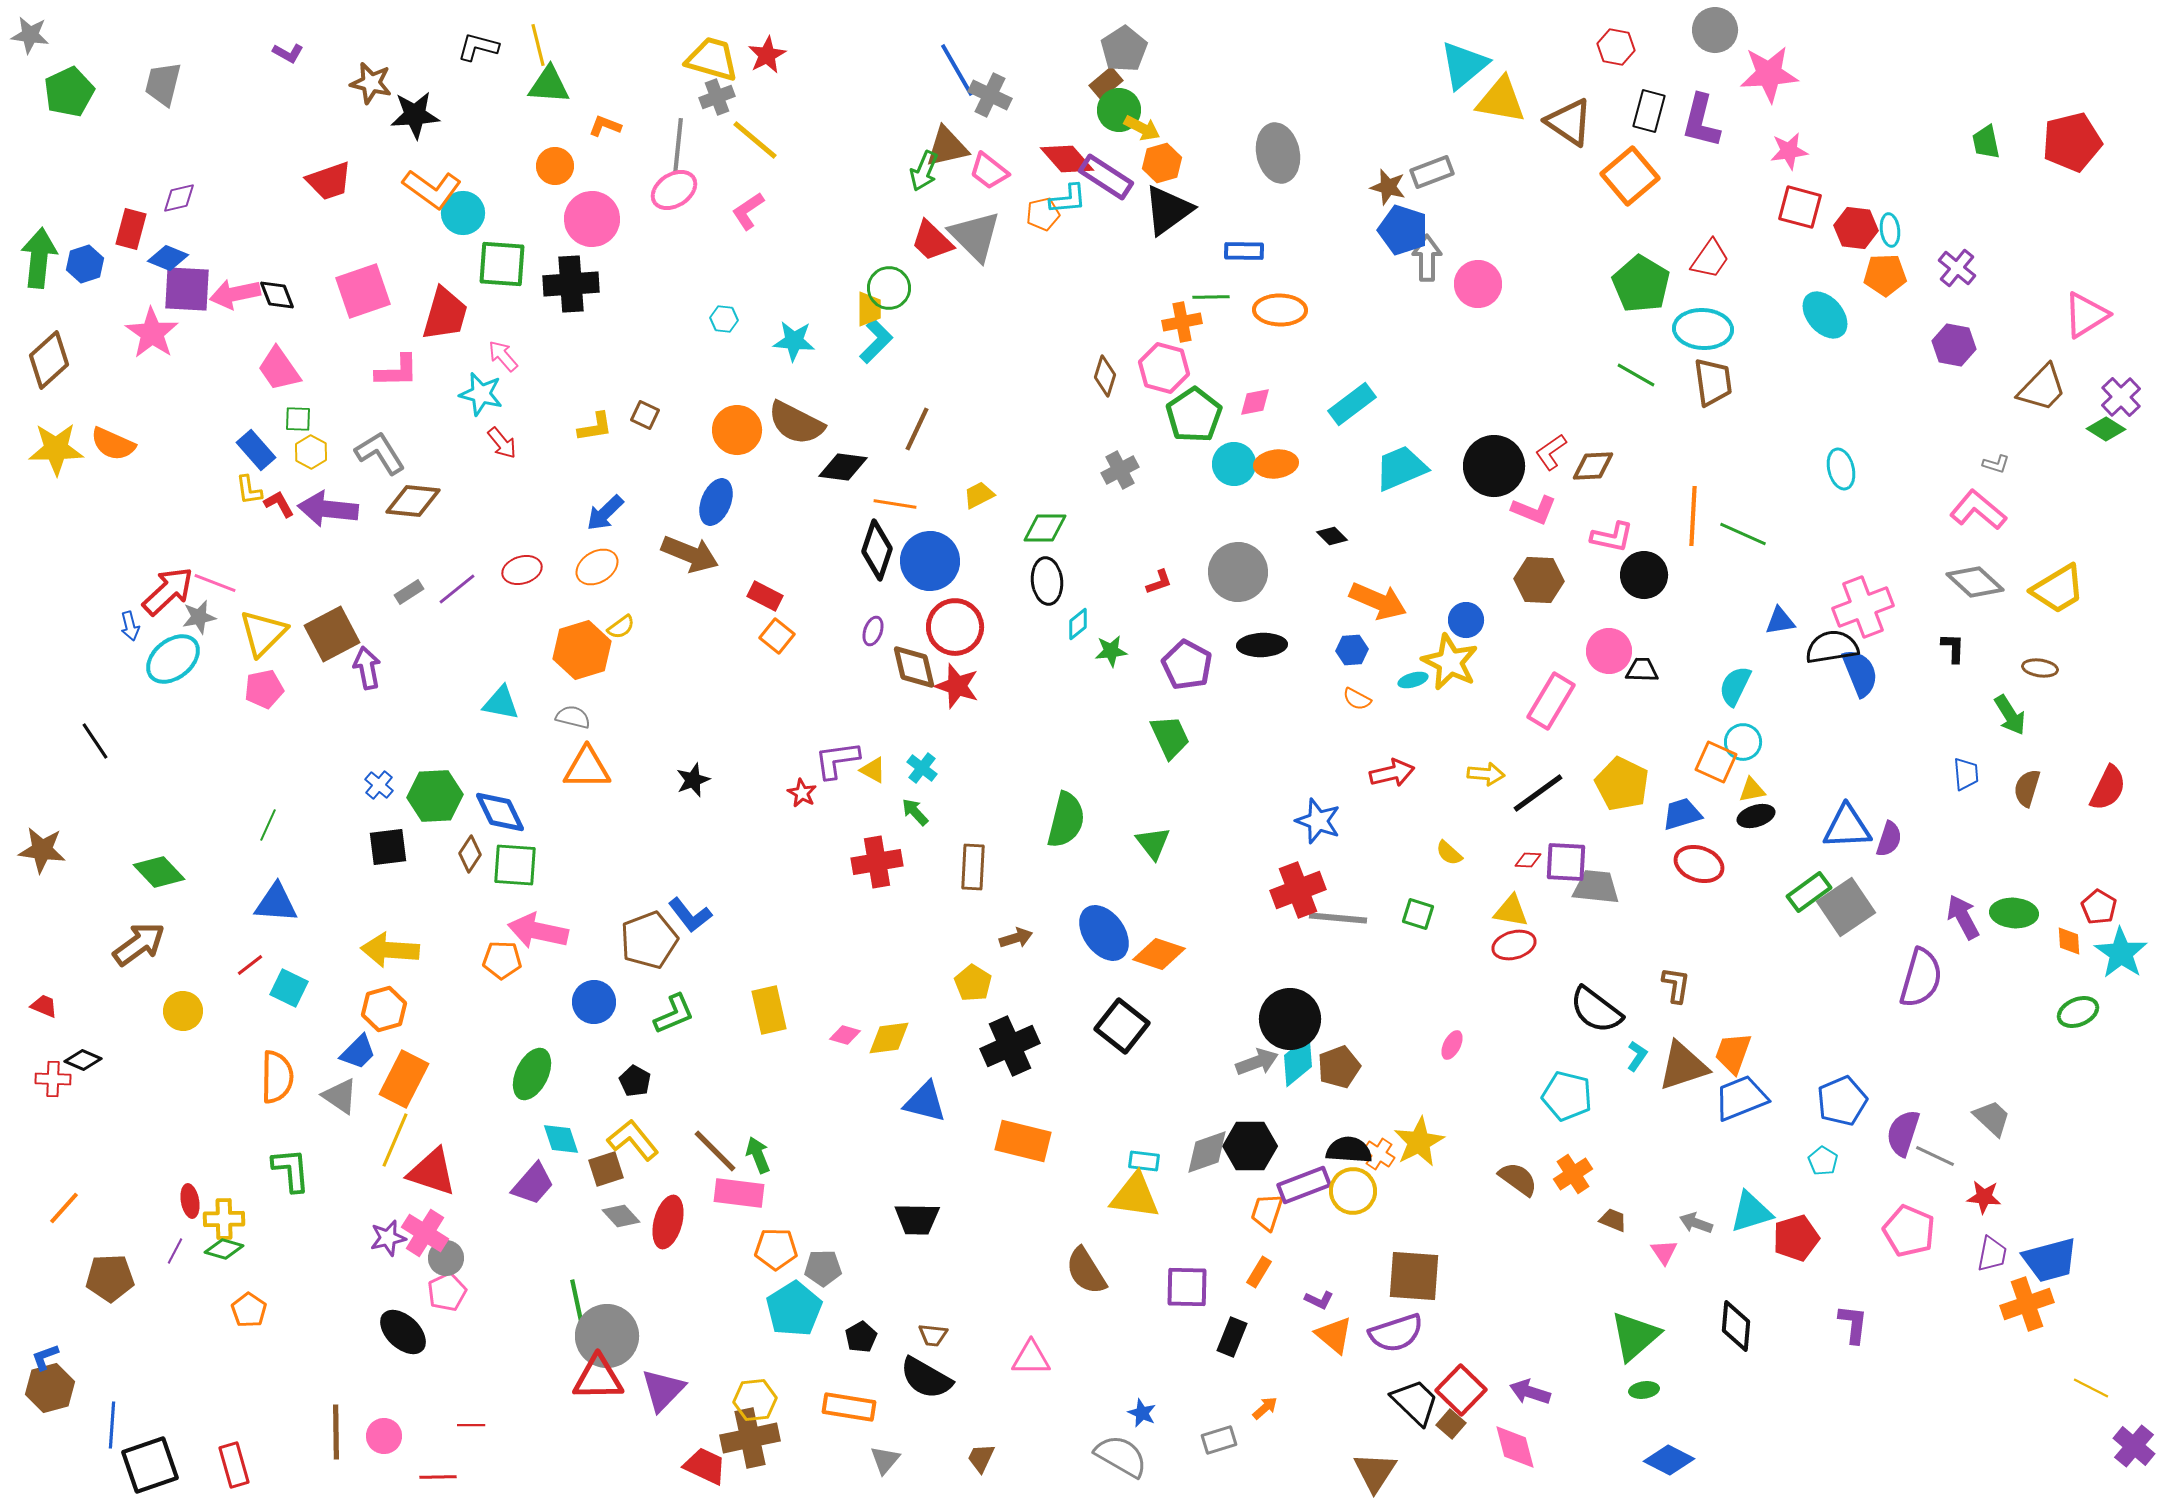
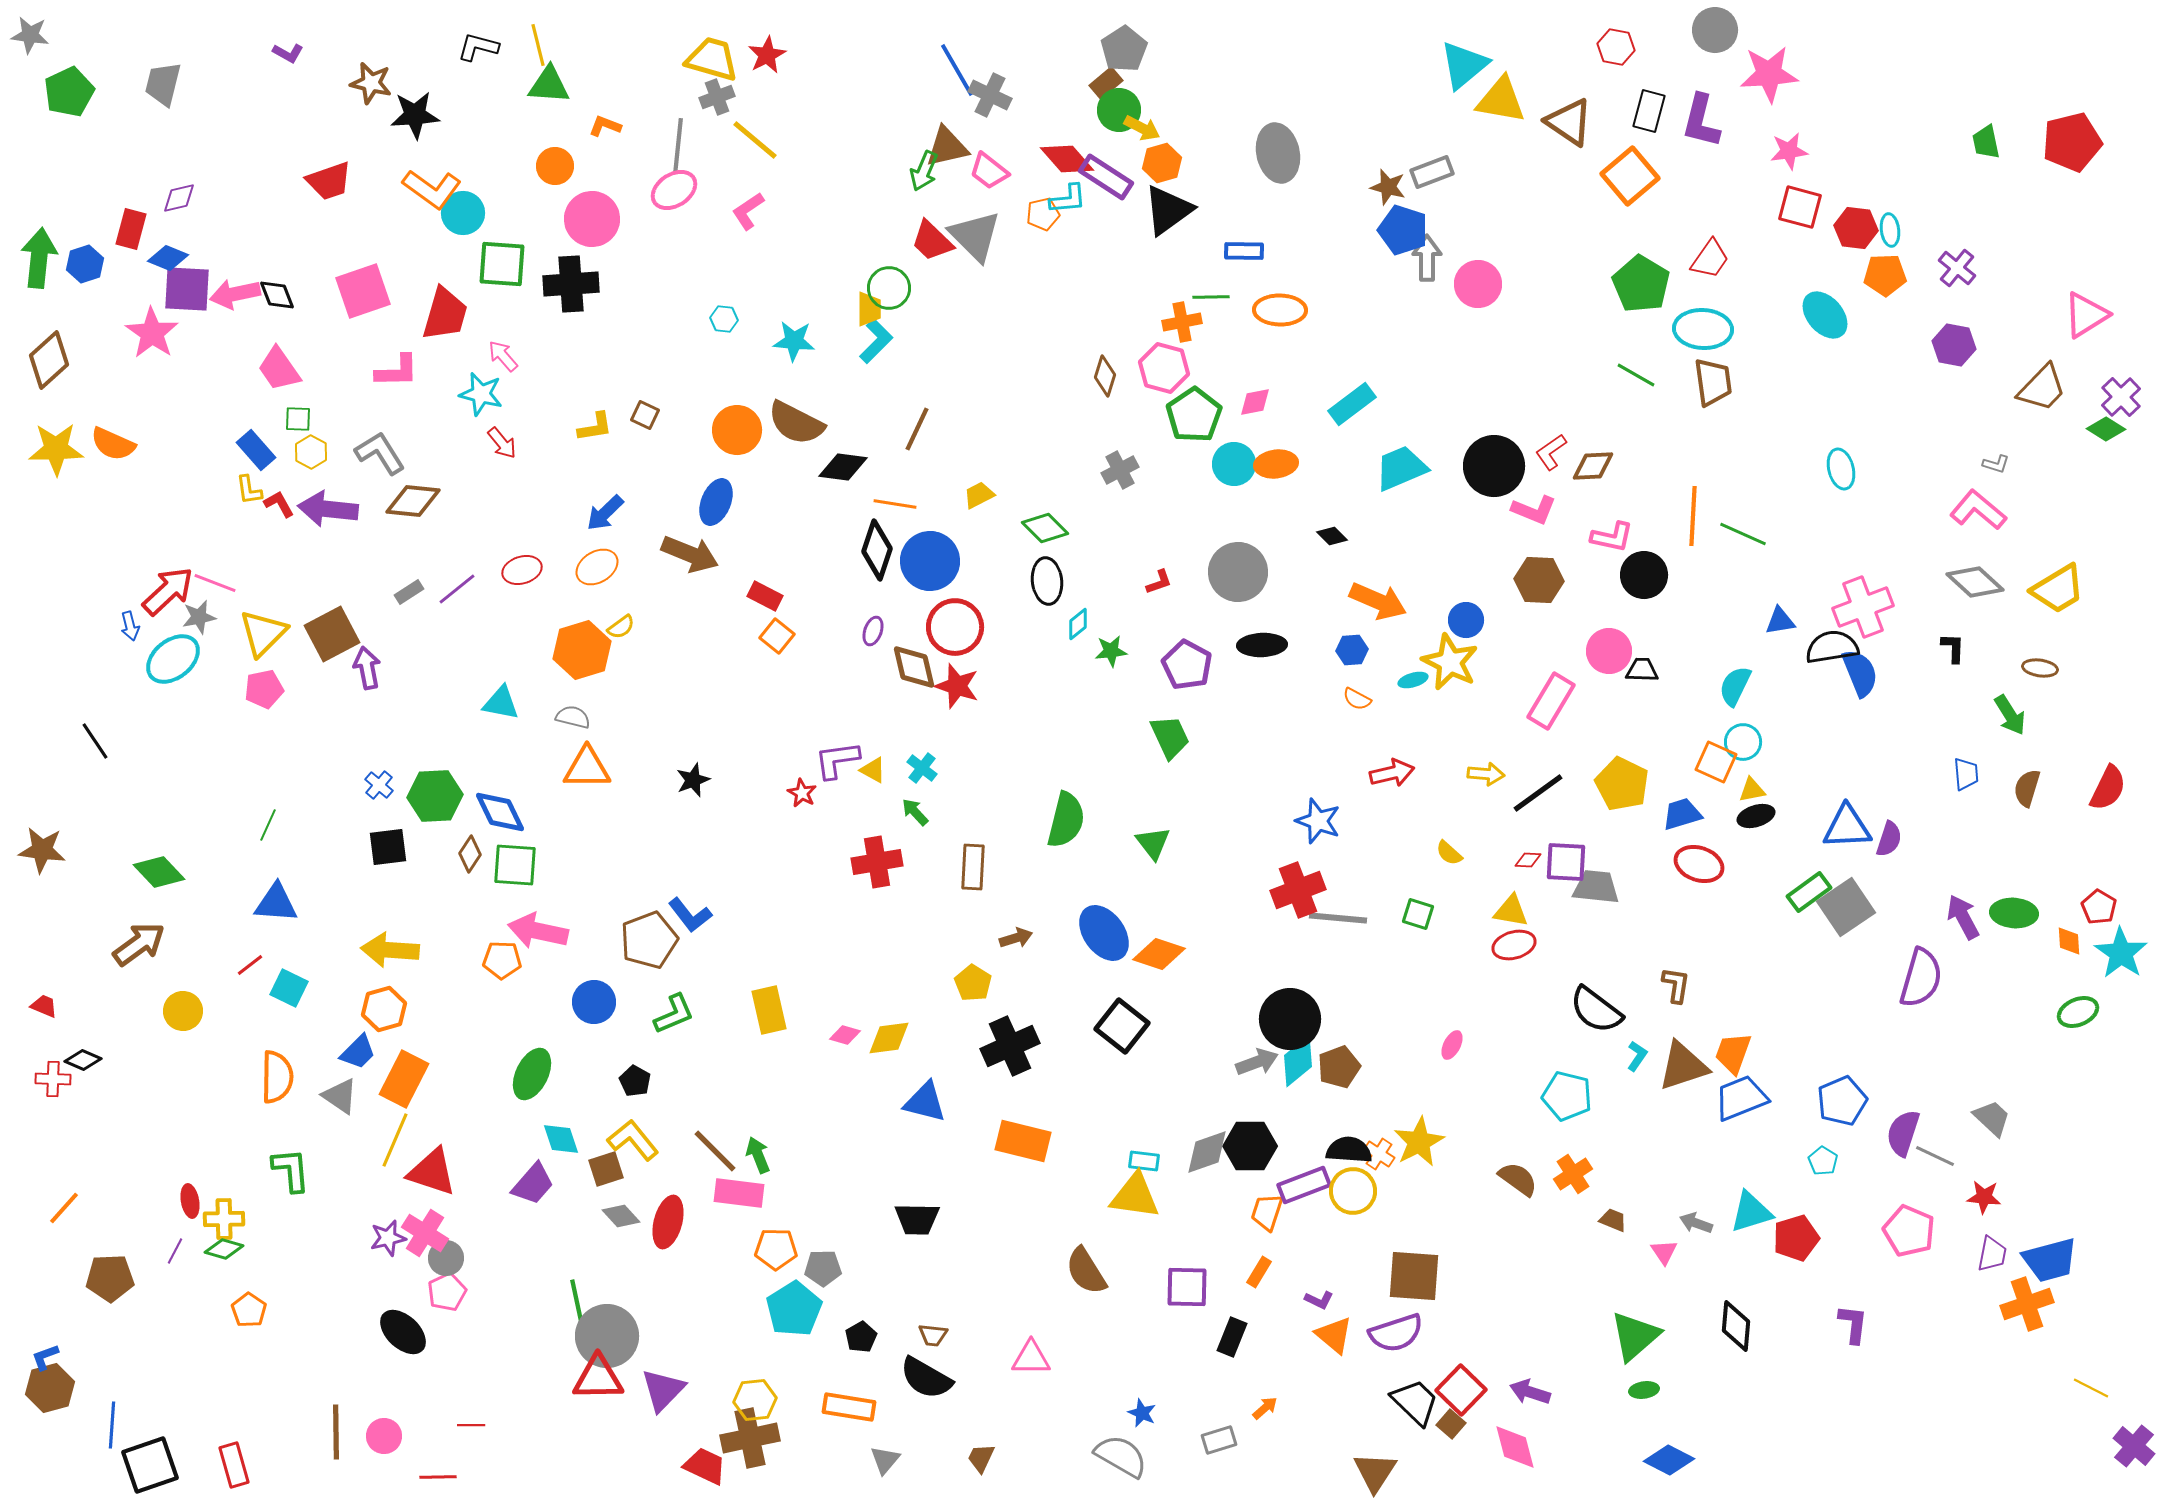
green diamond at (1045, 528): rotated 45 degrees clockwise
